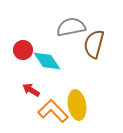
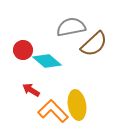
brown semicircle: rotated 148 degrees counterclockwise
cyan diamond: rotated 16 degrees counterclockwise
